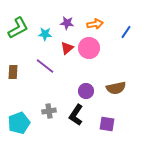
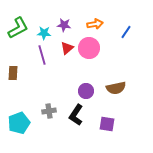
purple star: moved 3 px left, 2 px down
cyan star: moved 1 px left, 1 px up
purple line: moved 3 px left, 11 px up; rotated 36 degrees clockwise
brown rectangle: moved 1 px down
